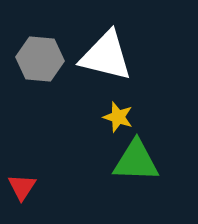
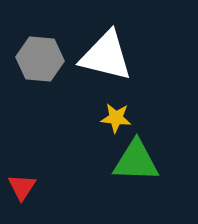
yellow star: moved 2 px left, 1 px down; rotated 12 degrees counterclockwise
